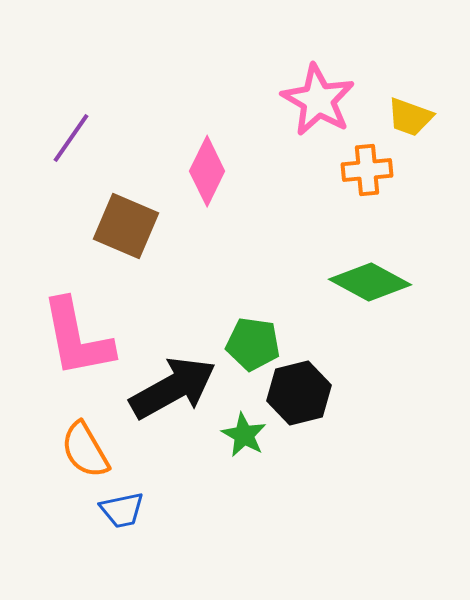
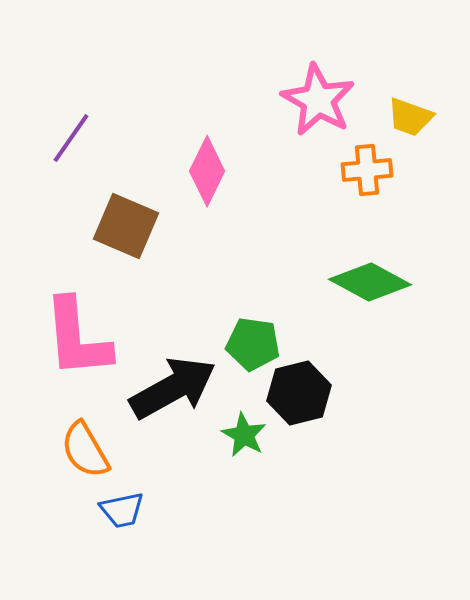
pink L-shape: rotated 6 degrees clockwise
